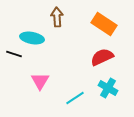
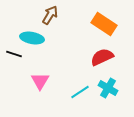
brown arrow: moved 7 px left, 2 px up; rotated 36 degrees clockwise
cyan line: moved 5 px right, 6 px up
